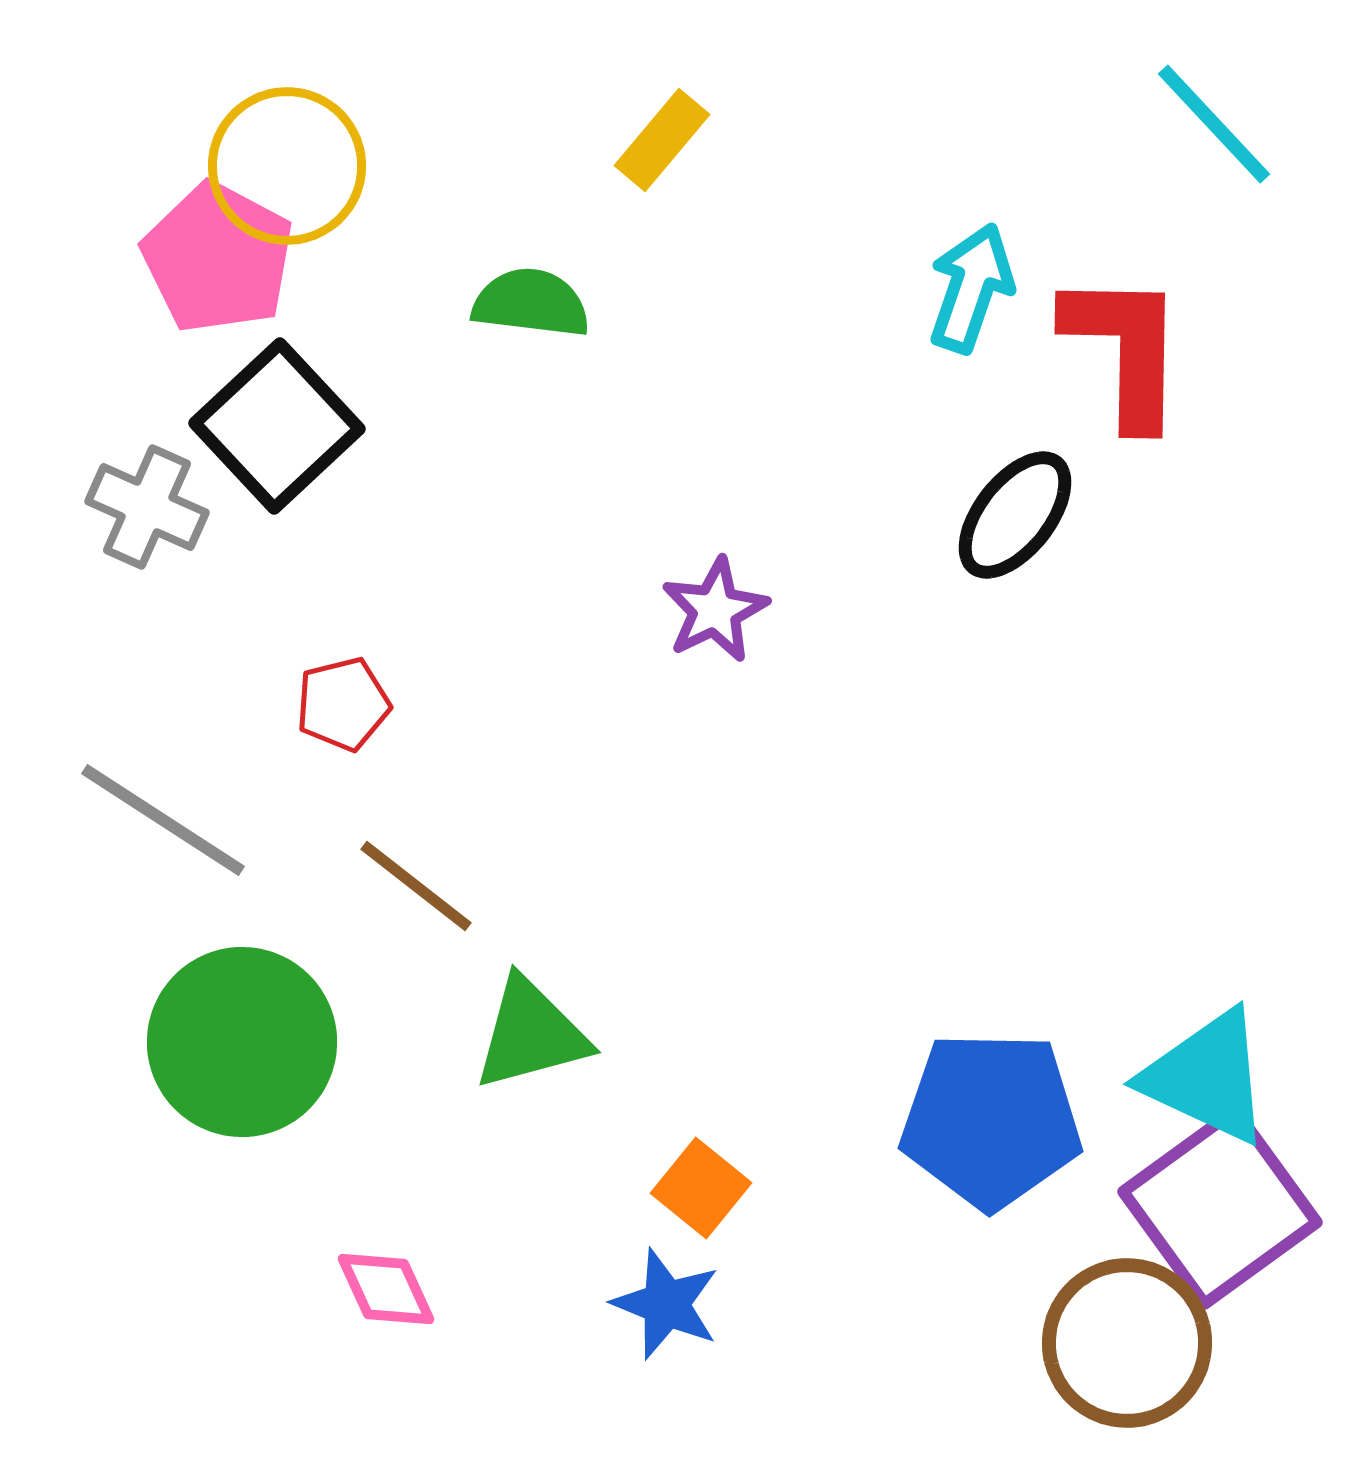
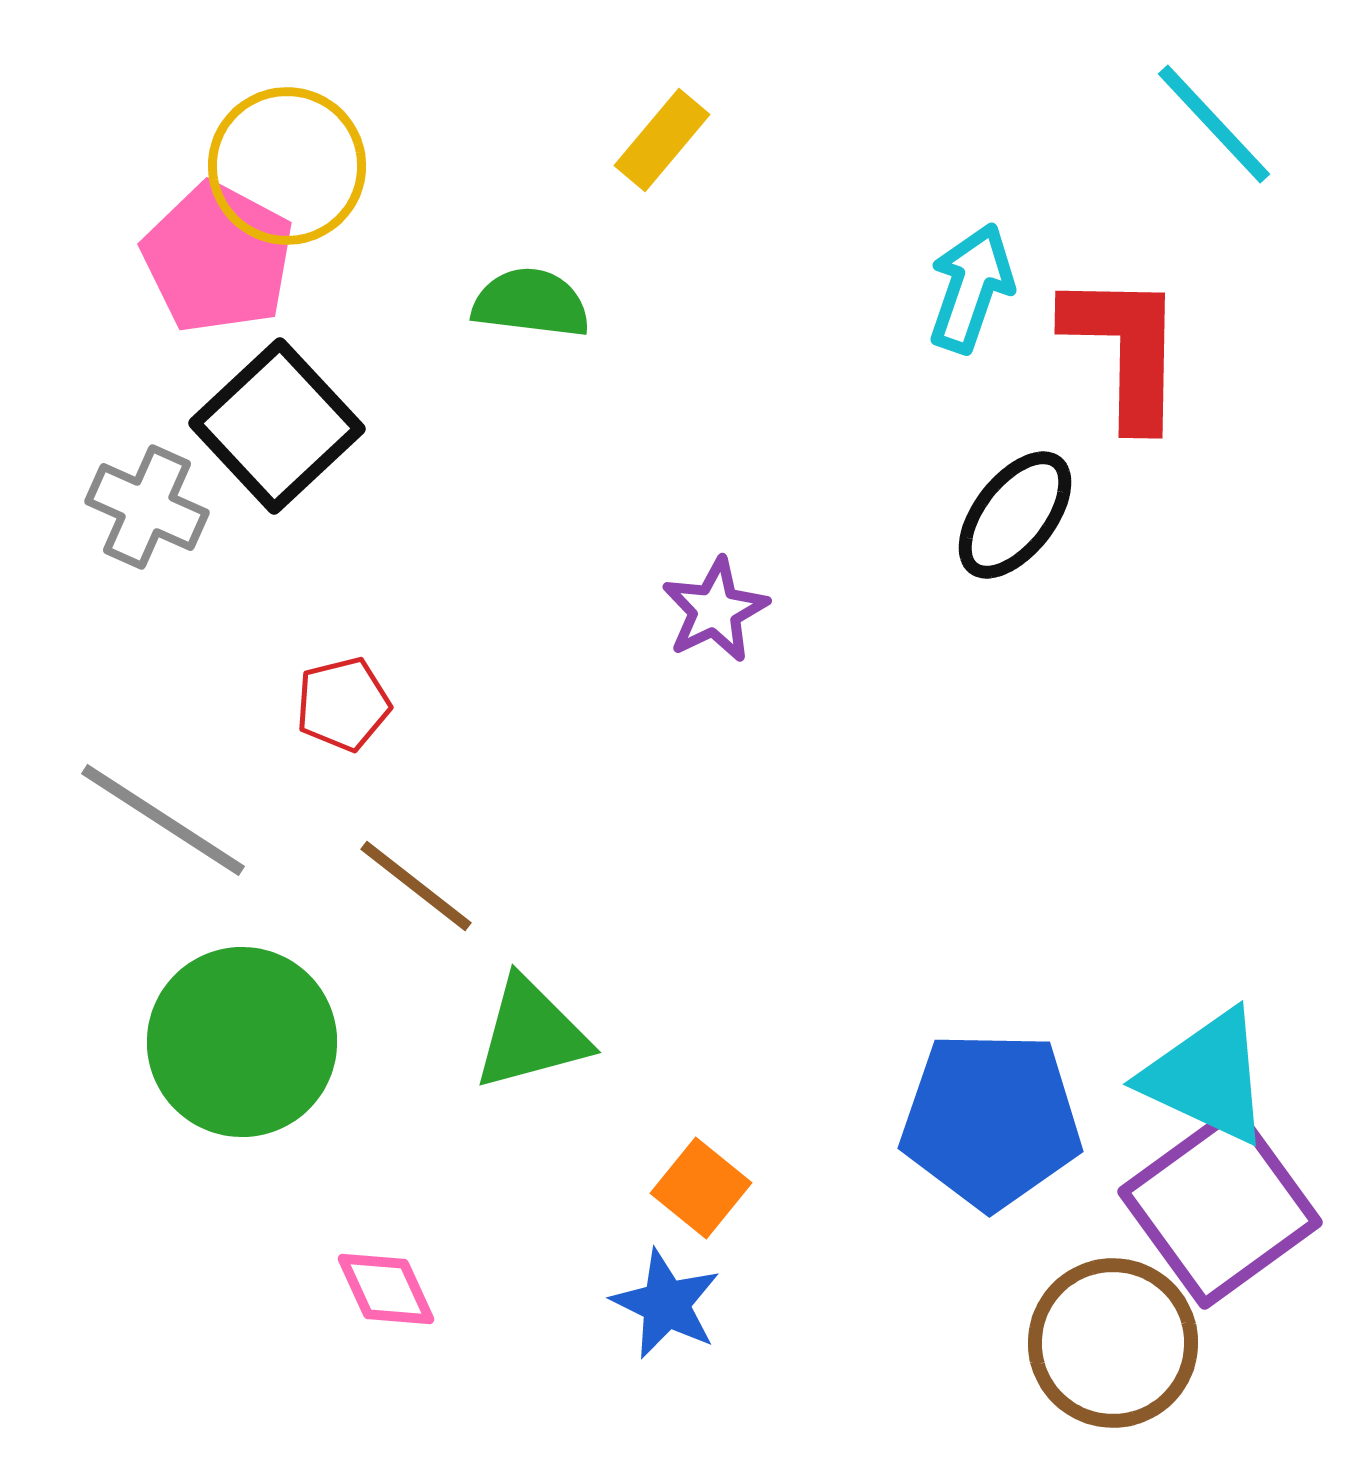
blue star: rotated 4 degrees clockwise
brown circle: moved 14 px left
